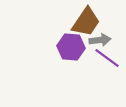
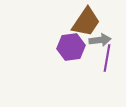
purple hexagon: rotated 12 degrees counterclockwise
purple line: rotated 64 degrees clockwise
